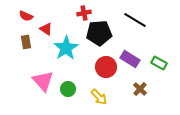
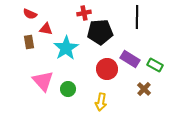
red semicircle: moved 4 px right, 2 px up
black line: moved 2 px right, 3 px up; rotated 60 degrees clockwise
red triangle: rotated 24 degrees counterclockwise
black pentagon: moved 1 px right, 1 px up
brown rectangle: moved 3 px right
green rectangle: moved 4 px left, 2 px down
red circle: moved 1 px right, 2 px down
brown cross: moved 4 px right
yellow arrow: moved 2 px right, 5 px down; rotated 54 degrees clockwise
